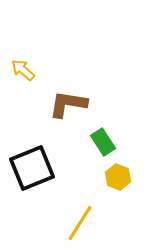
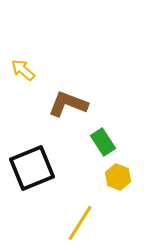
brown L-shape: rotated 12 degrees clockwise
